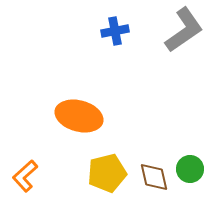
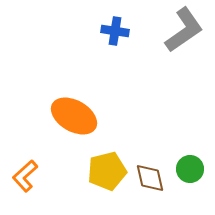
blue cross: rotated 20 degrees clockwise
orange ellipse: moved 5 px left; rotated 15 degrees clockwise
yellow pentagon: moved 2 px up
brown diamond: moved 4 px left, 1 px down
